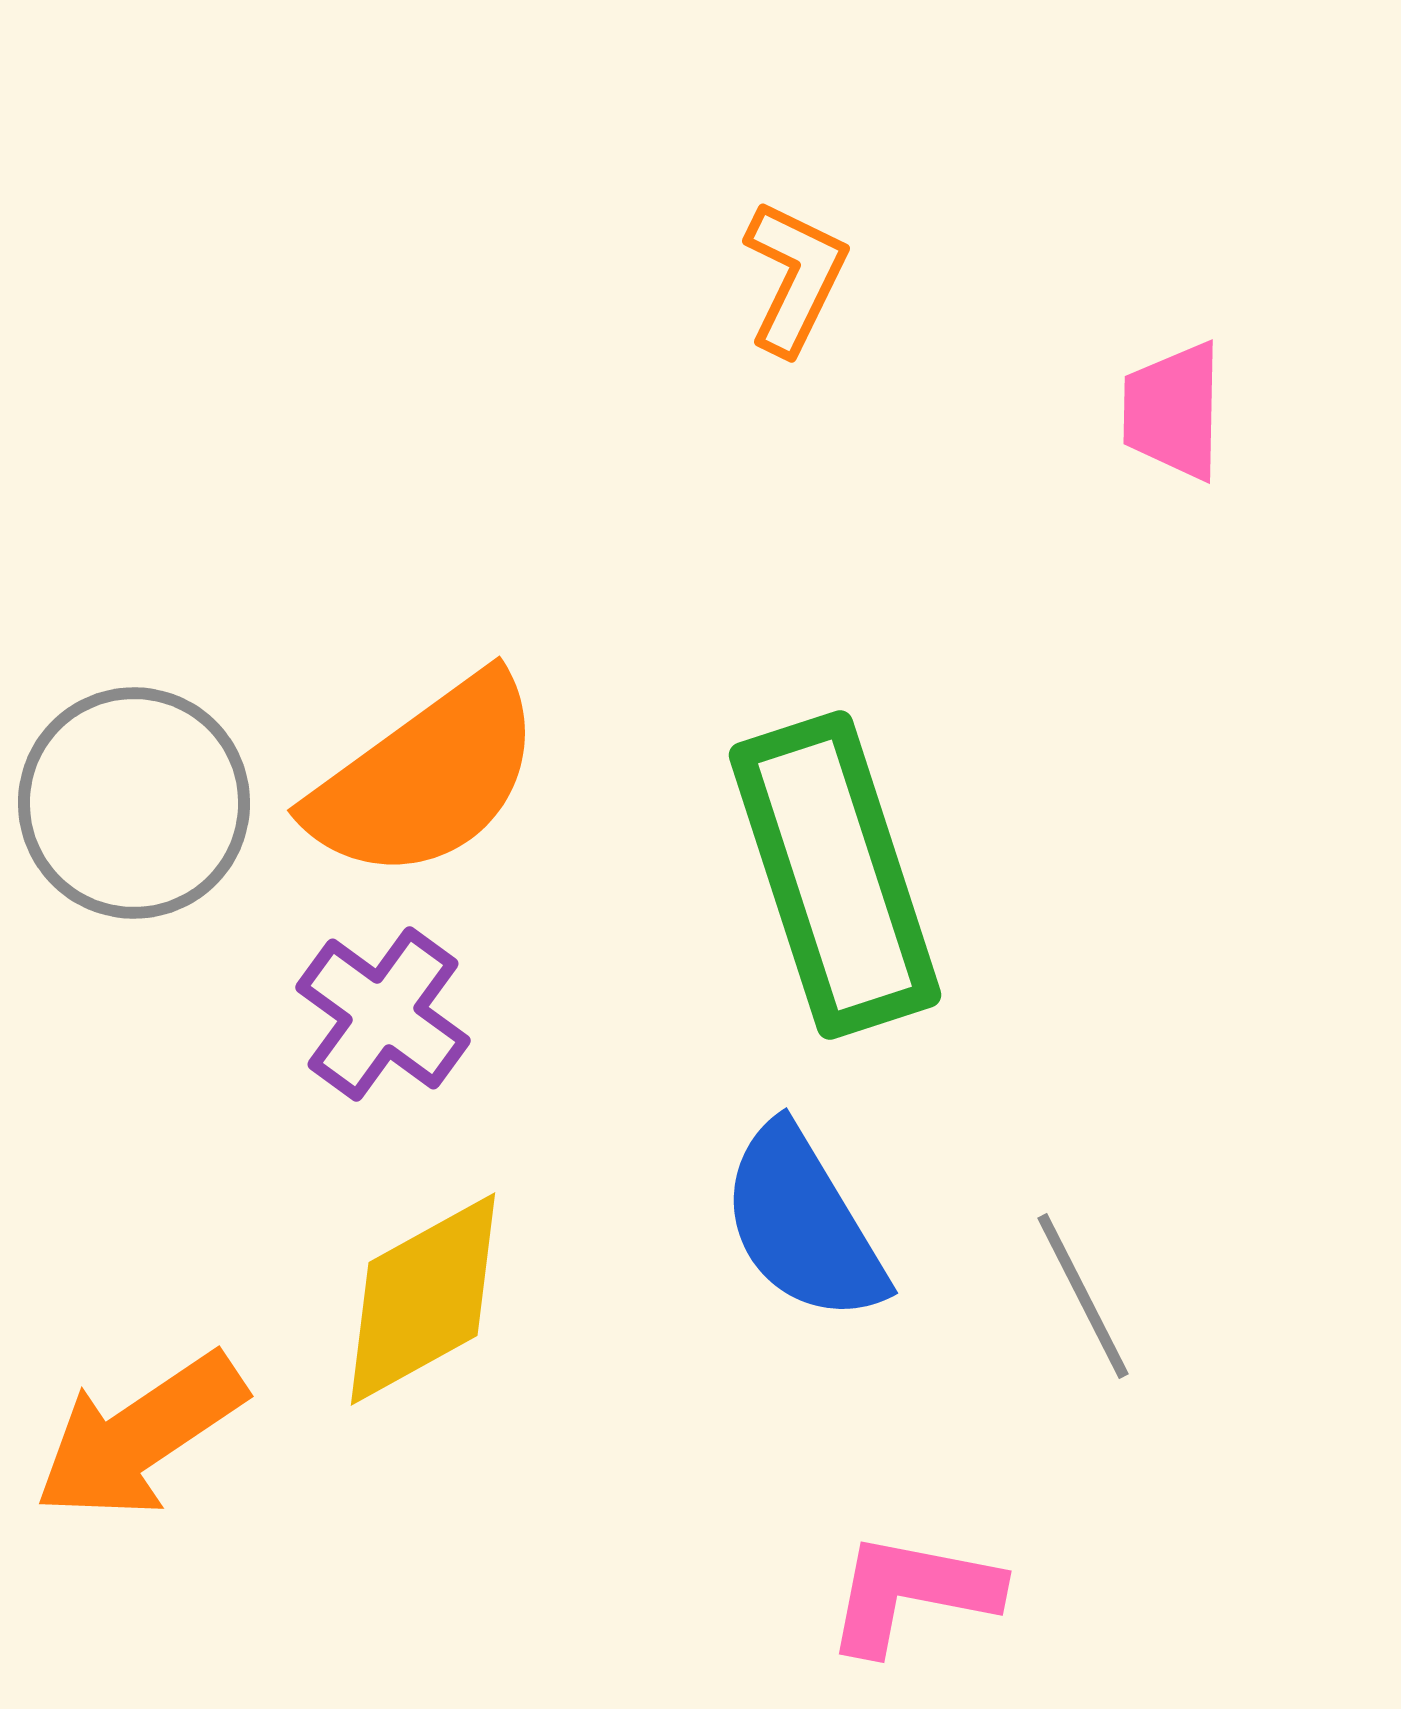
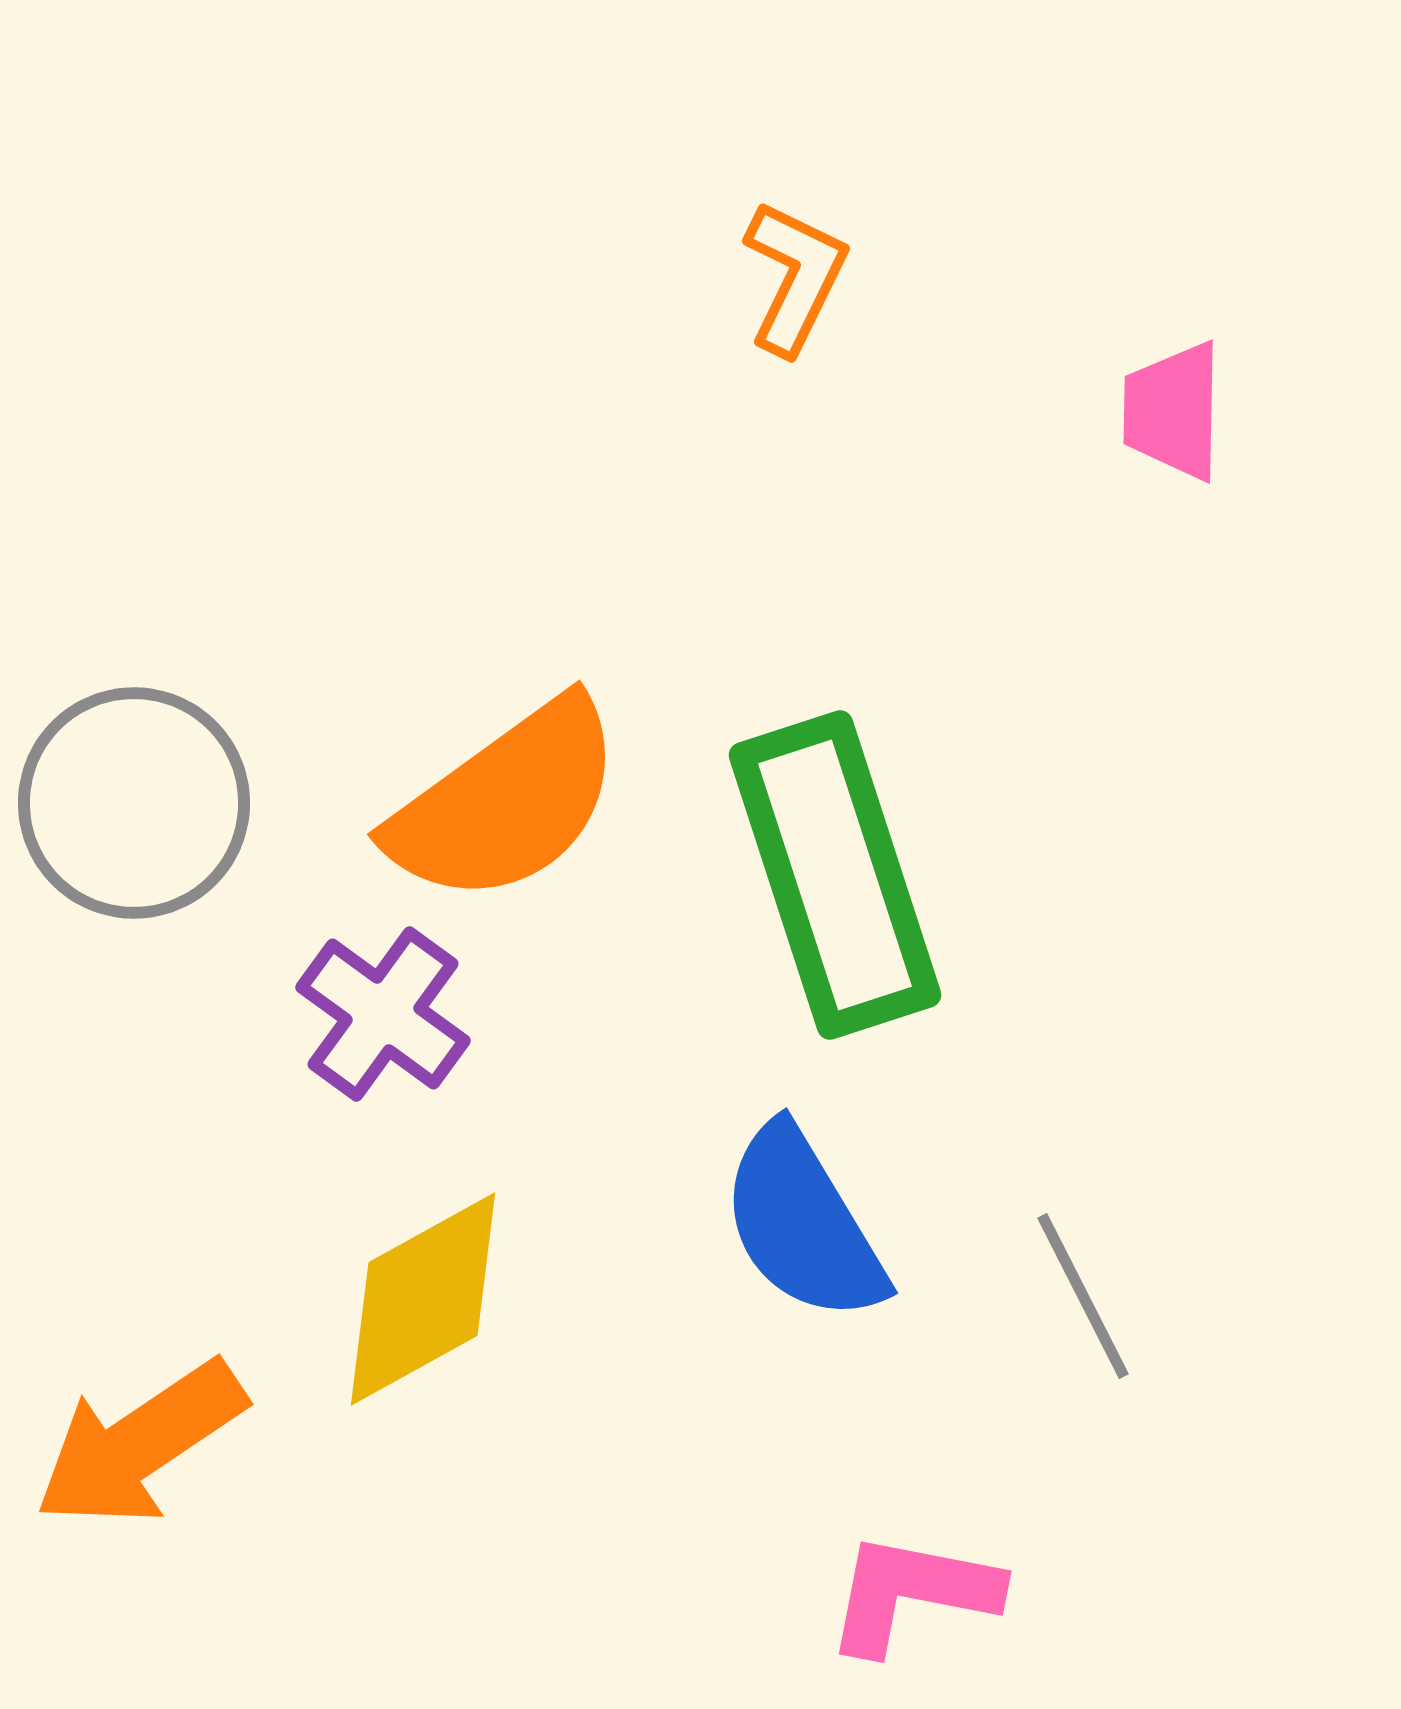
orange semicircle: moved 80 px right, 24 px down
orange arrow: moved 8 px down
